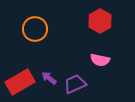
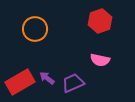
red hexagon: rotated 10 degrees clockwise
purple arrow: moved 2 px left
purple trapezoid: moved 2 px left, 1 px up
